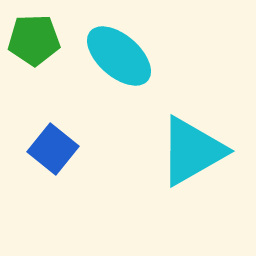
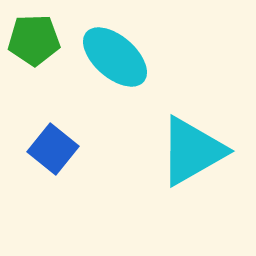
cyan ellipse: moved 4 px left, 1 px down
